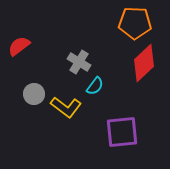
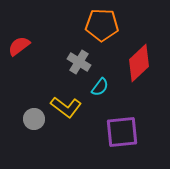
orange pentagon: moved 33 px left, 2 px down
red diamond: moved 5 px left
cyan semicircle: moved 5 px right, 1 px down
gray circle: moved 25 px down
